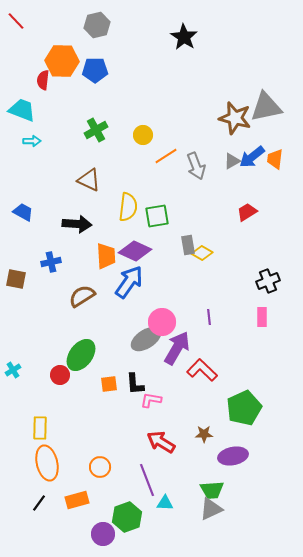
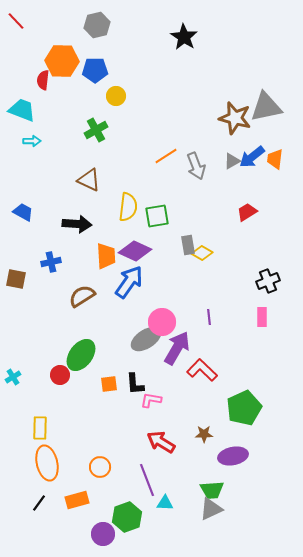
yellow circle at (143, 135): moved 27 px left, 39 px up
cyan cross at (13, 370): moved 7 px down
